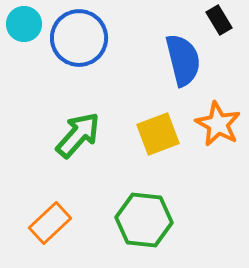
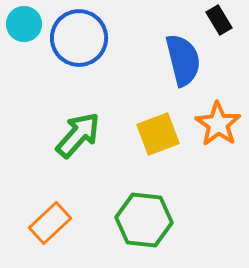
orange star: rotated 6 degrees clockwise
